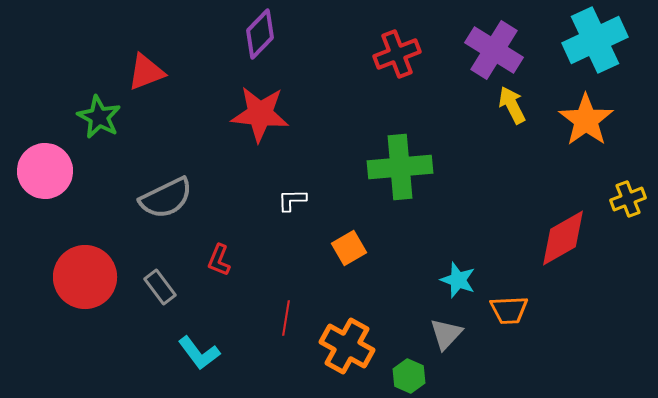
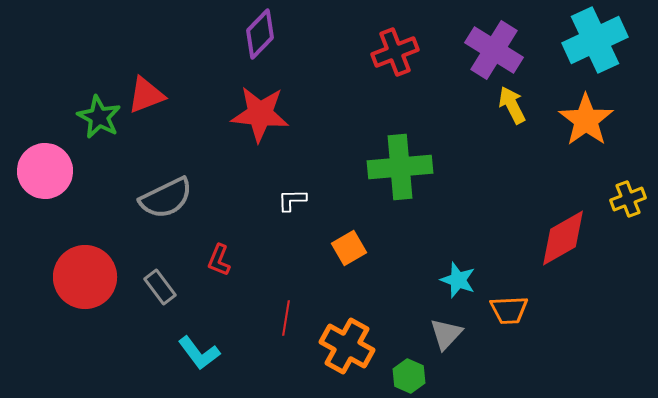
red cross: moved 2 px left, 2 px up
red triangle: moved 23 px down
